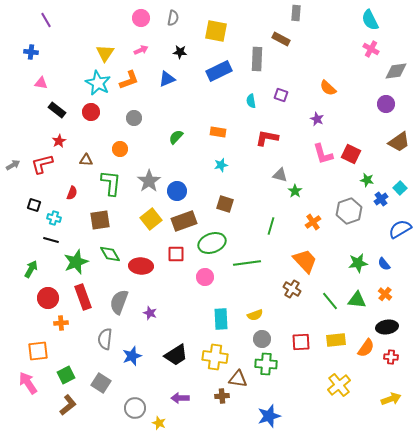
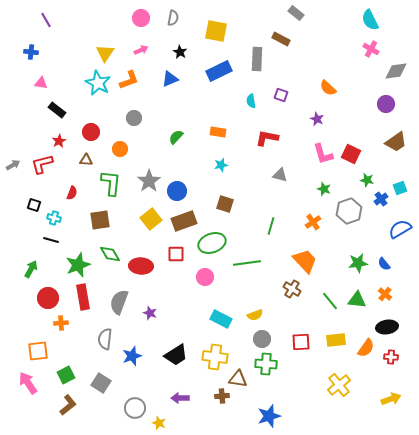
gray rectangle at (296, 13): rotated 56 degrees counterclockwise
black star at (180, 52): rotated 24 degrees clockwise
blue triangle at (167, 79): moved 3 px right
red circle at (91, 112): moved 20 px down
brown trapezoid at (399, 142): moved 3 px left
cyan square at (400, 188): rotated 24 degrees clockwise
green star at (295, 191): moved 29 px right, 2 px up; rotated 16 degrees counterclockwise
green star at (76, 262): moved 2 px right, 3 px down
red rectangle at (83, 297): rotated 10 degrees clockwise
cyan rectangle at (221, 319): rotated 60 degrees counterclockwise
